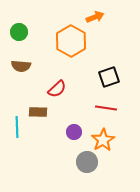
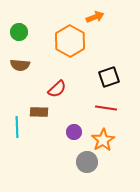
orange hexagon: moved 1 px left
brown semicircle: moved 1 px left, 1 px up
brown rectangle: moved 1 px right
